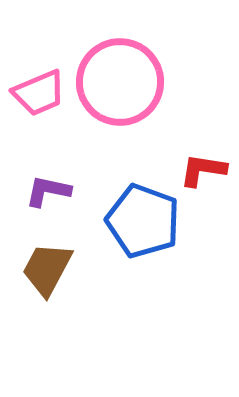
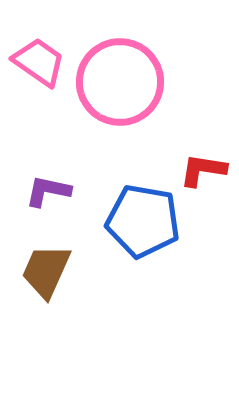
pink trapezoid: moved 31 px up; rotated 122 degrees counterclockwise
blue pentagon: rotated 10 degrees counterclockwise
brown trapezoid: moved 1 px left, 2 px down; rotated 4 degrees counterclockwise
